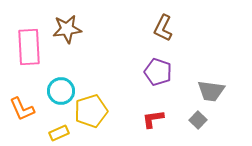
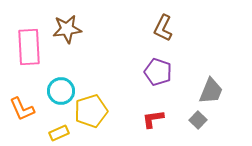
gray trapezoid: rotated 76 degrees counterclockwise
